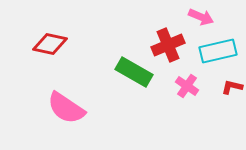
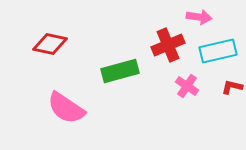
pink arrow: moved 2 px left; rotated 15 degrees counterclockwise
green rectangle: moved 14 px left, 1 px up; rotated 45 degrees counterclockwise
